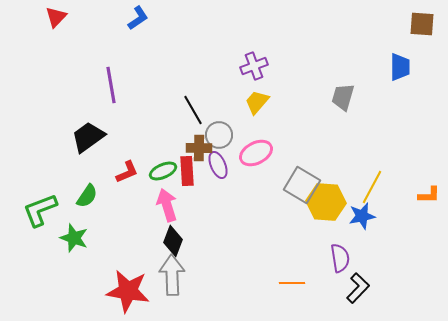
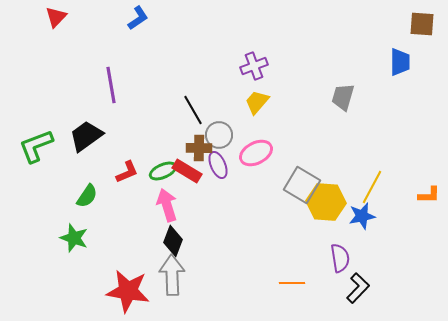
blue trapezoid: moved 5 px up
black trapezoid: moved 2 px left, 1 px up
red rectangle: rotated 56 degrees counterclockwise
green L-shape: moved 4 px left, 64 px up
